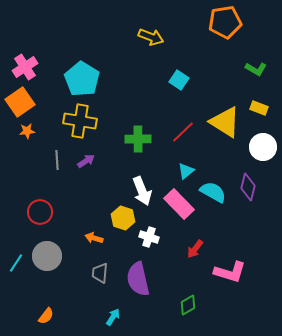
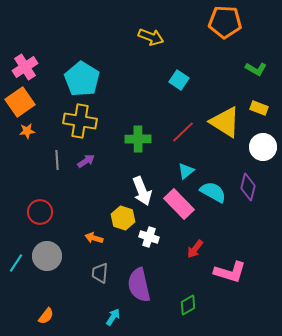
orange pentagon: rotated 12 degrees clockwise
purple semicircle: moved 1 px right, 6 px down
